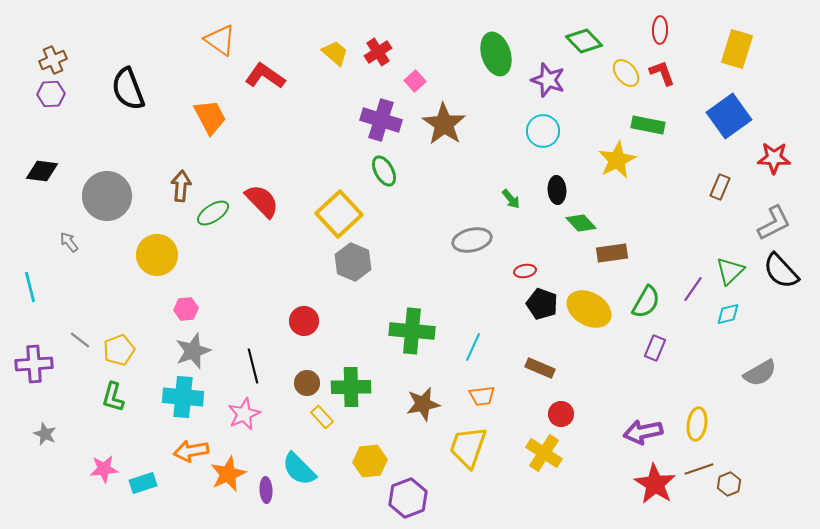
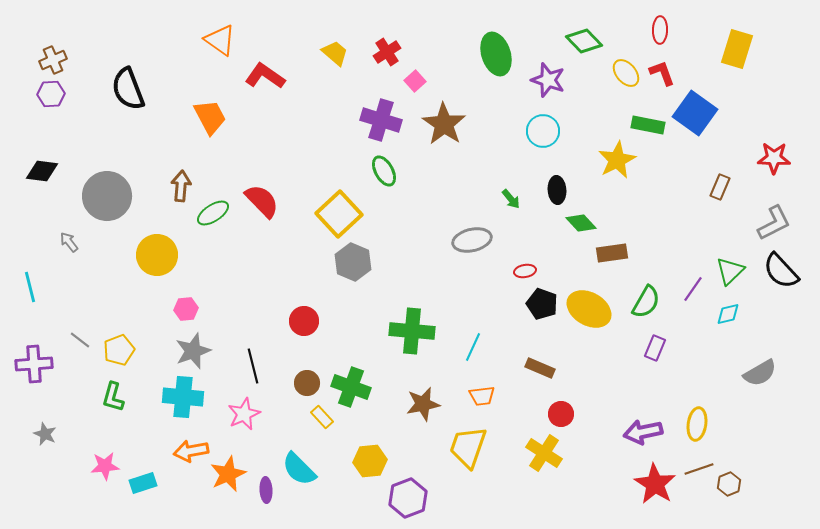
red cross at (378, 52): moved 9 px right
blue square at (729, 116): moved 34 px left, 3 px up; rotated 18 degrees counterclockwise
green cross at (351, 387): rotated 21 degrees clockwise
pink star at (104, 469): moved 1 px right, 3 px up
